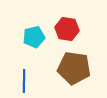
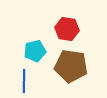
cyan pentagon: moved 1 px right, 14 px down
brown pentagon: moved 3 px left, 2 px up
